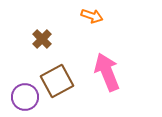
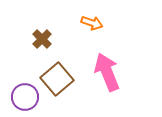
orange arrow: moved 7 px down
brown square: moved 2 px up; rotated 12 degrees counterclockwise
